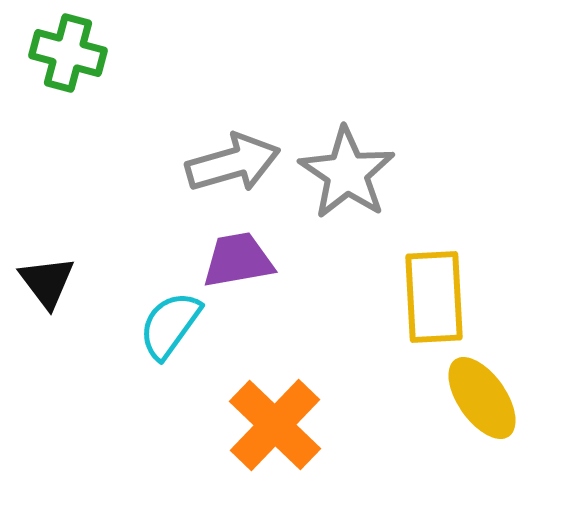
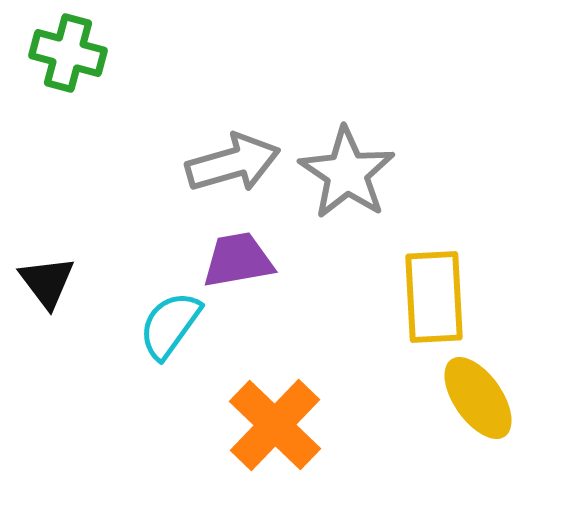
yellow ellipse: moved 4 px left
